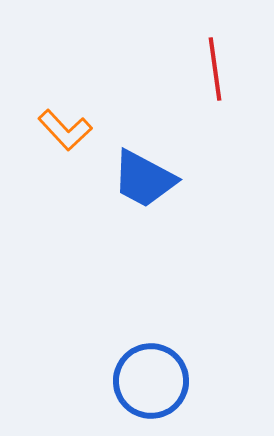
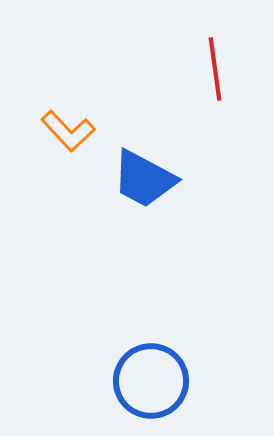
orange L-shape: moved 3 px right, 1 px down
